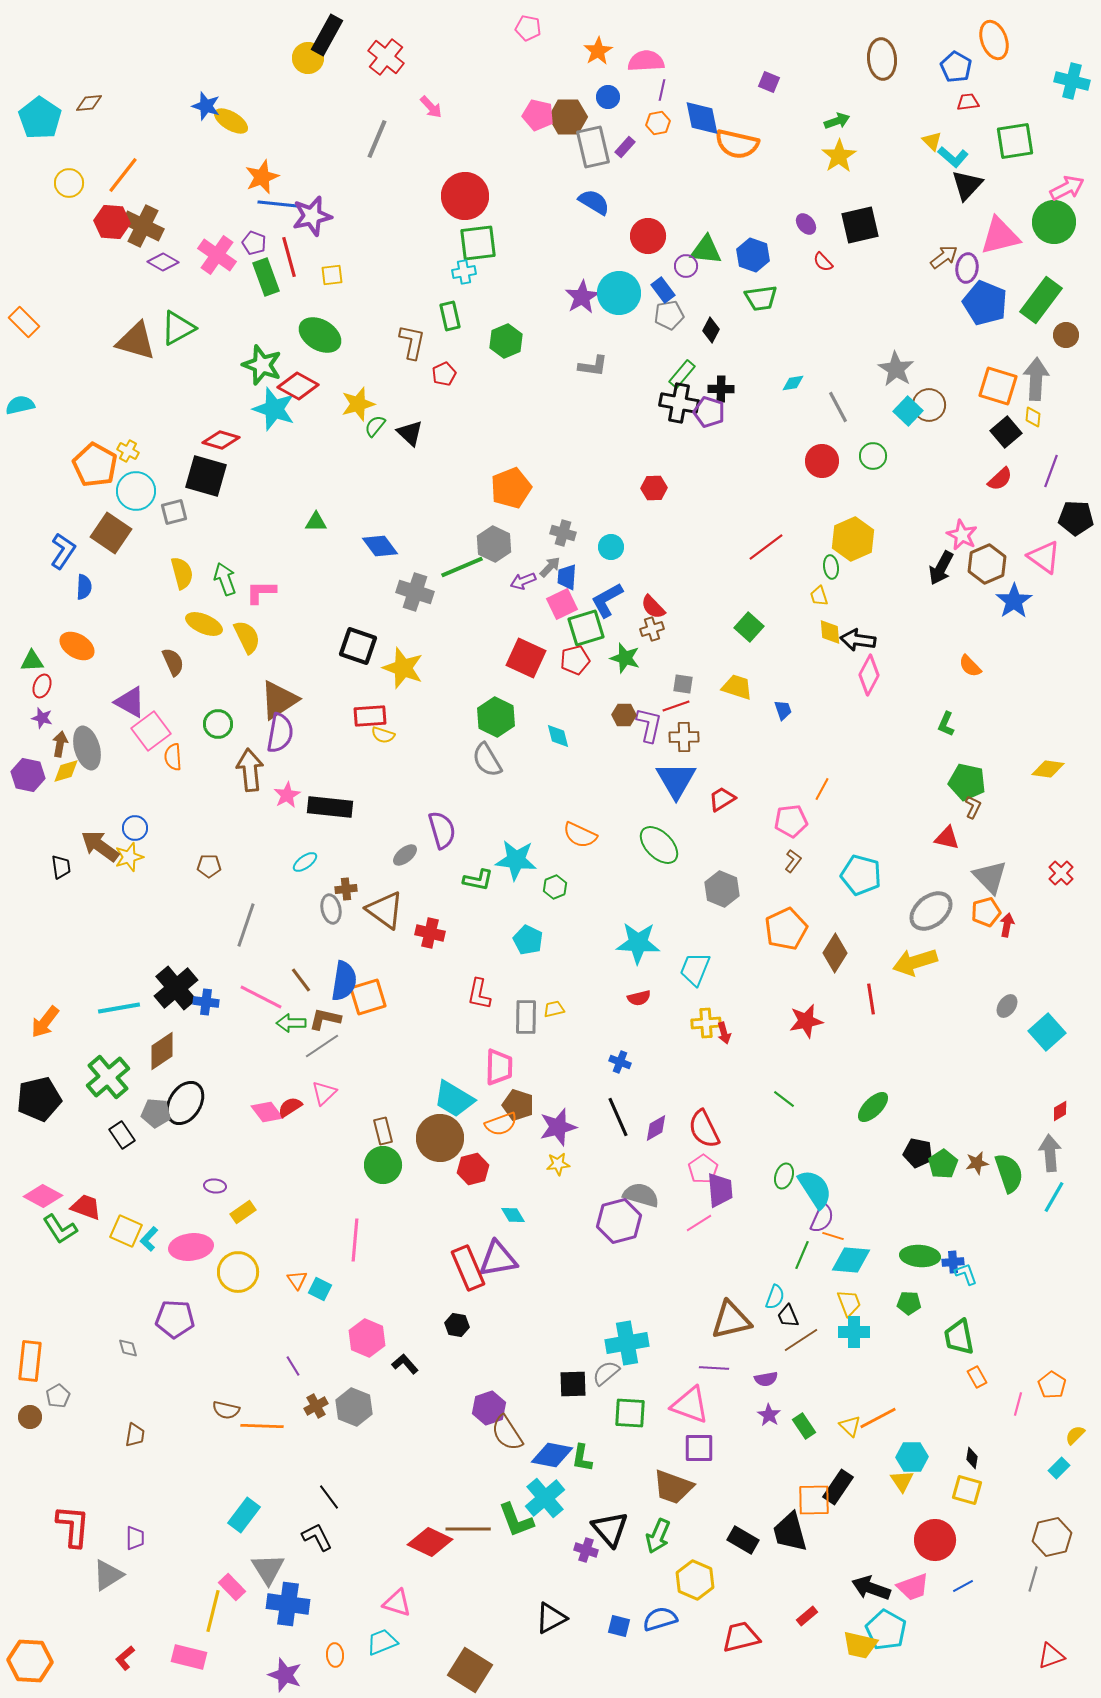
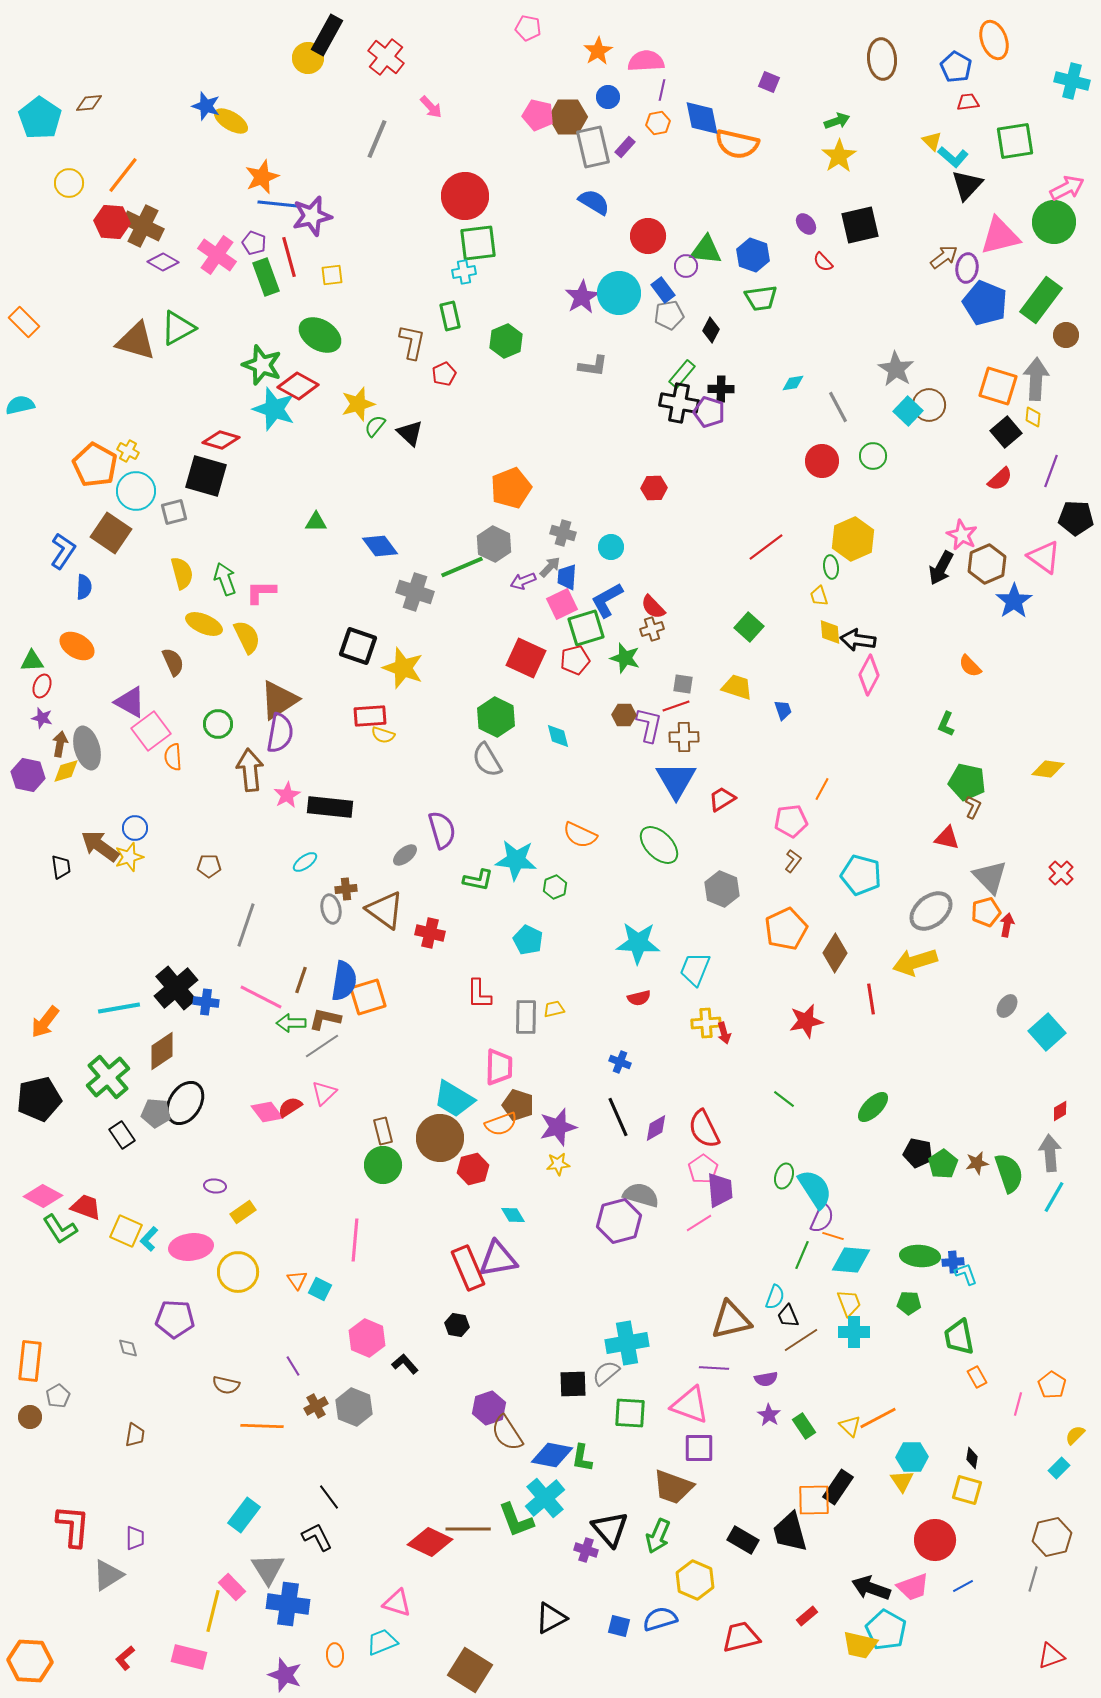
brown line at (301, 980): rotated 56 degrees clockwise
red L-shape at (479, 994): rotated 12 degrees counterclockwise
brown semicircle at (226, 1410): moved 25 px up
